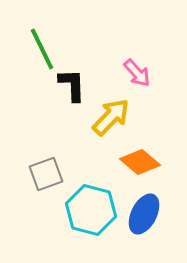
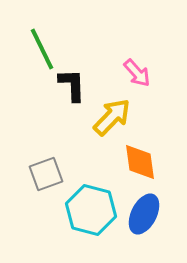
yellow arrow: moved 1 px right
orange diamond: rotated 42 degrees clockwise
